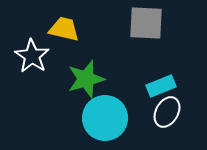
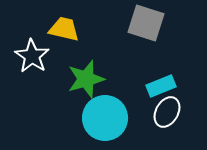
gray square: rotated 15 degrees clockwise
